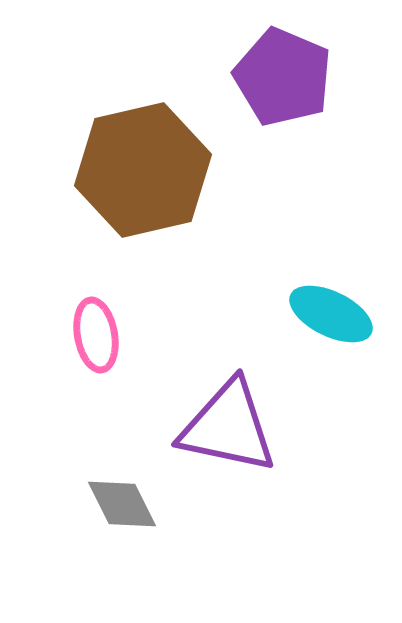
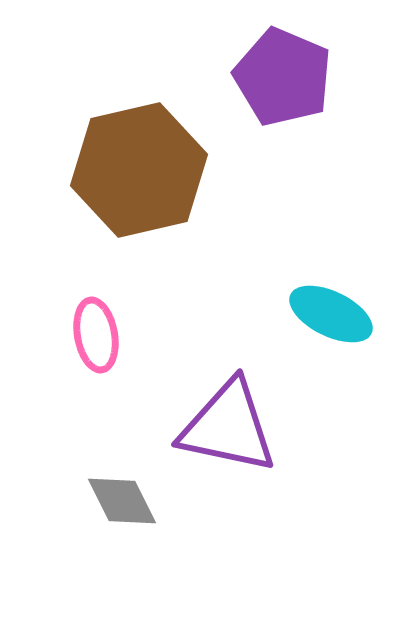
brown hexagon: moved 4 px left
gray diamond: moved 3 px up
